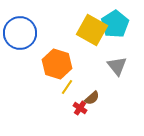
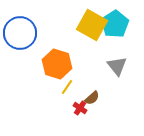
yellow square: moved 5 px up
